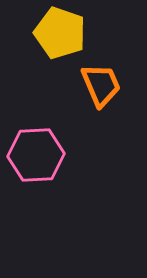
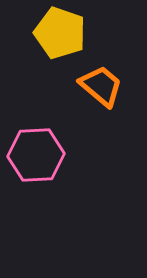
orange trapezoid: moved 1 px down; rotated 27 degrees counterclockwise
